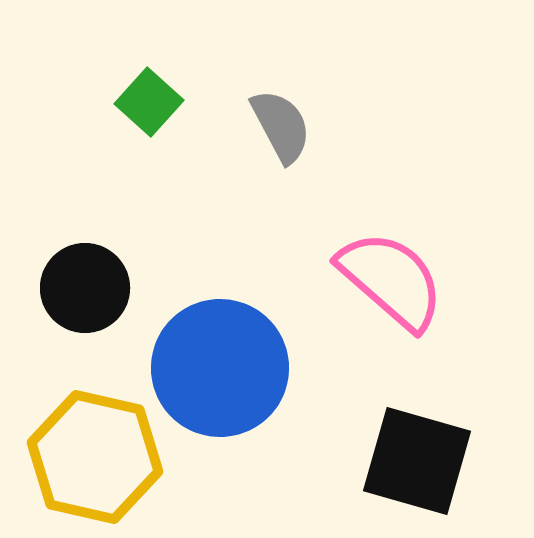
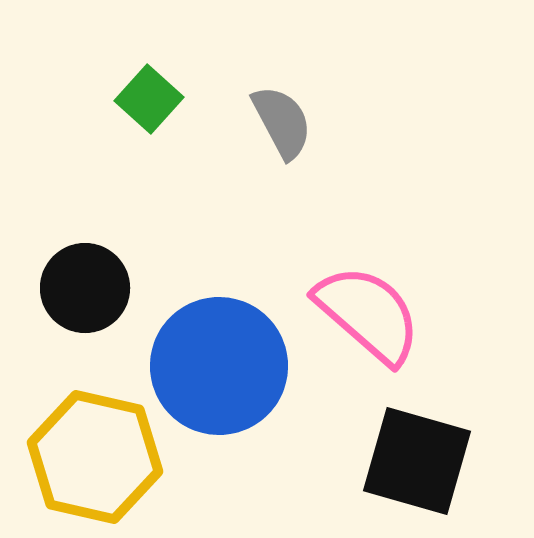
green square: moved 3 px up
gray semicircle: moved 1 px right, 4 px up
pink semicircle: moved 23 px left, 34 px down
blue circle: moved 1 px left, 2 px up
